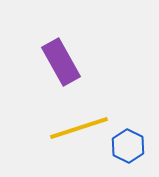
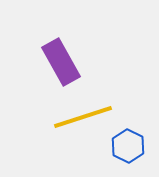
yellow line: moved 4 px right, 11 px up
